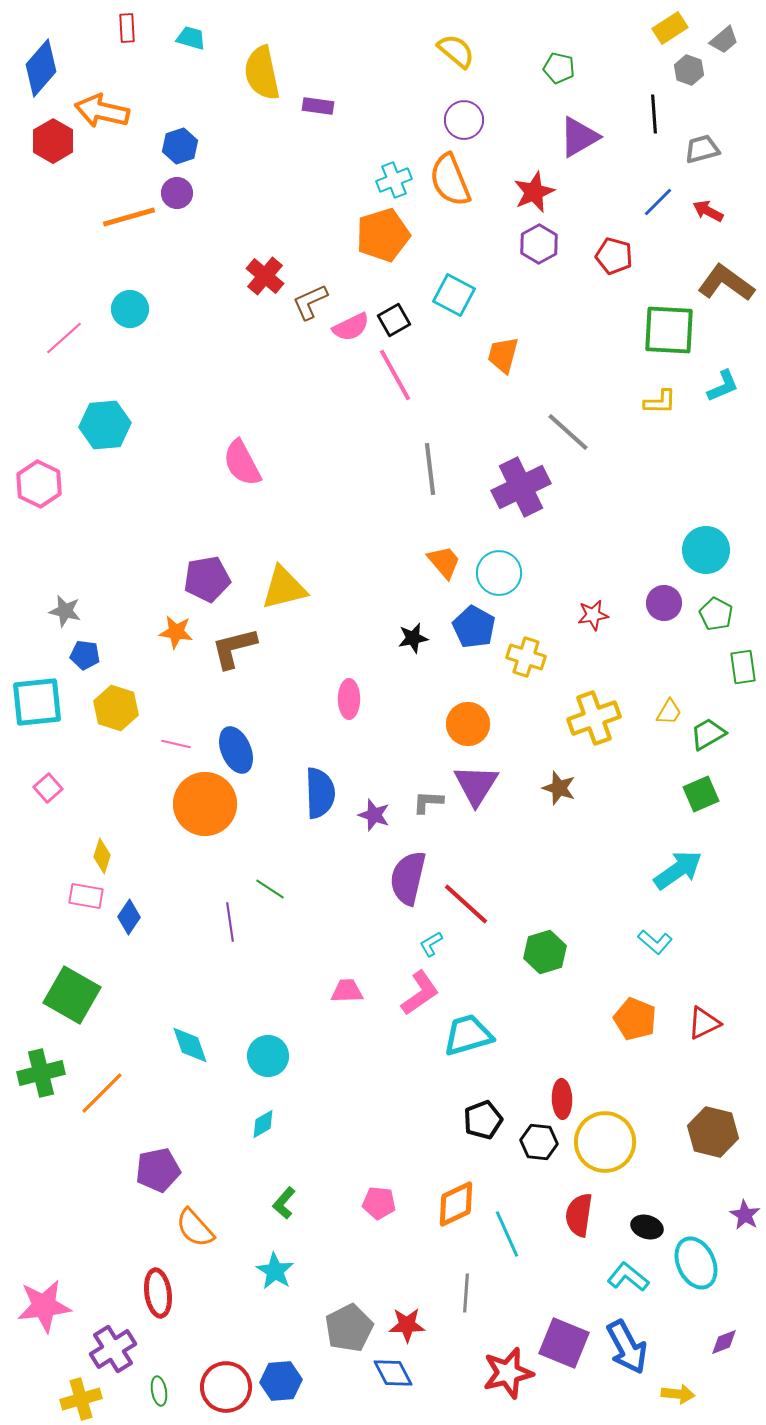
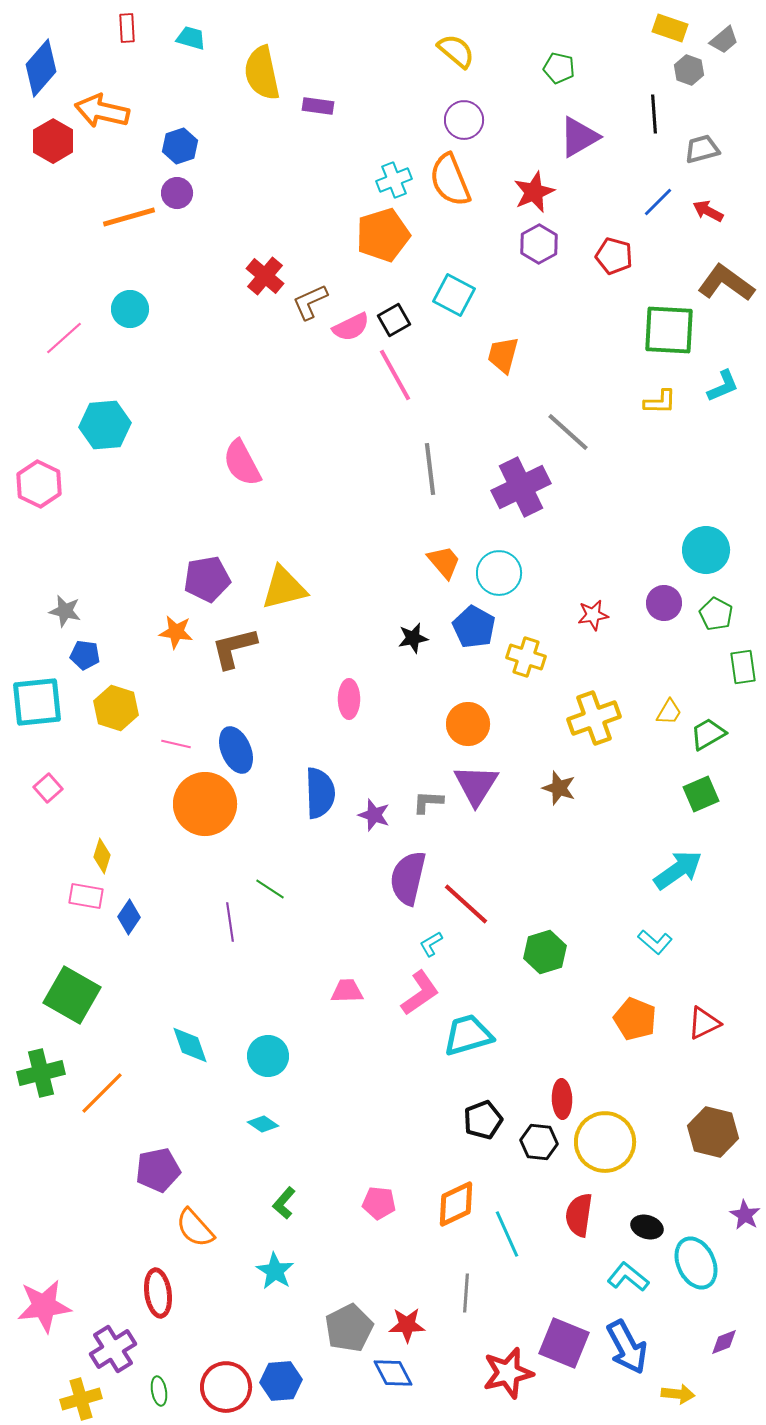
yellow rectangle at (670, 28): rotated 52 degrees clockwise
cyan diamond at (263, 1124): rotated 64 degrees clockwise
